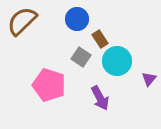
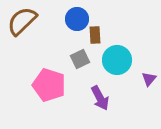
brown rectangle: moved 5 px left, 4 px up; rotated 30 degrees clockwise
gray square: moved 1 px left, 2 px down; rotated 30 degrees clockwise
cyan circle: moved 1 px up
